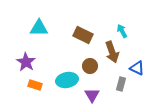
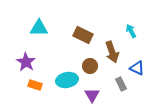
cyan arrow: moved 9 px right
gray rectangle: rotated 40 degrees counterclockwise
